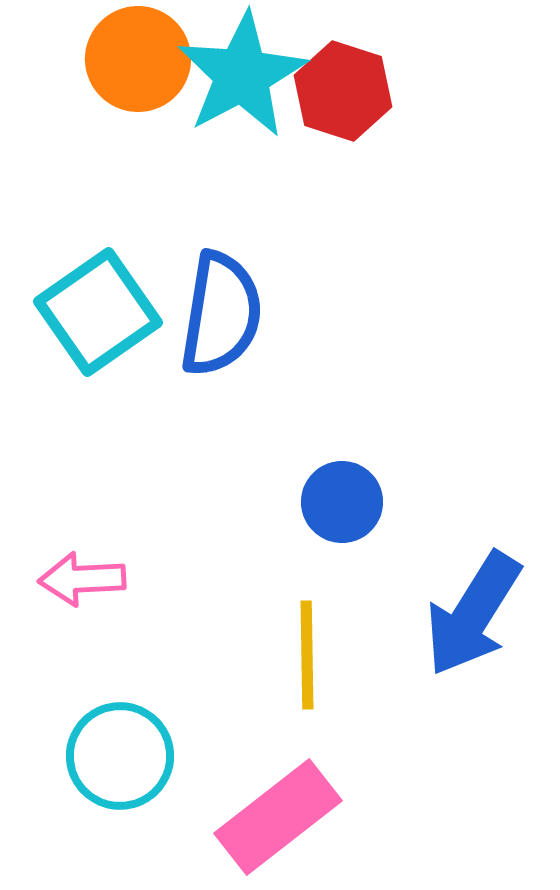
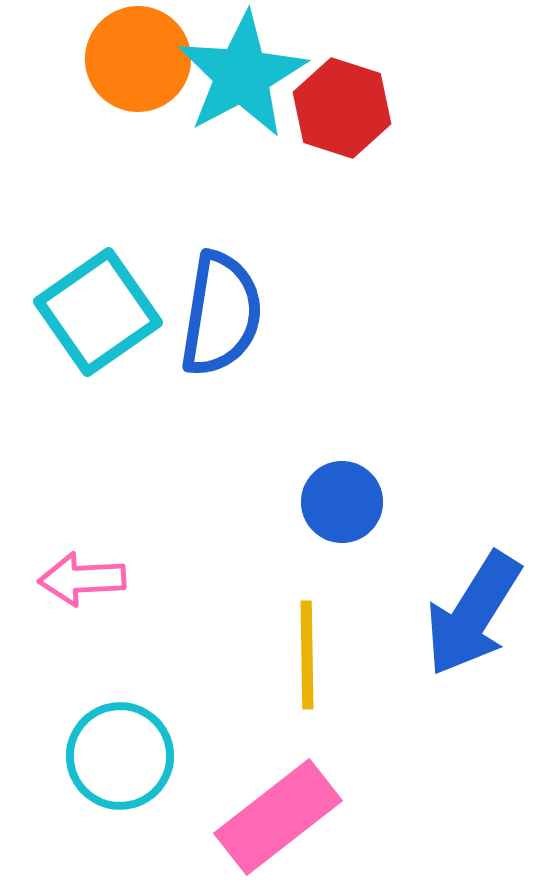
red hexagon: moved 1 px left, 17 px down
